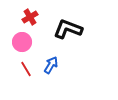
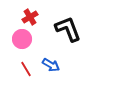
black L-shape: rotated 48 degrees clockwise
pink circle: moved 3 px up
blue arrow: rotated 90 degrees clockwise
